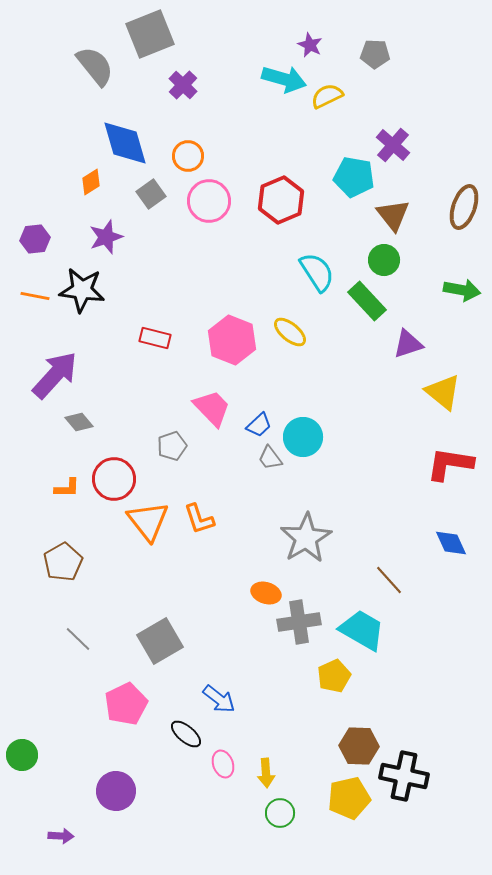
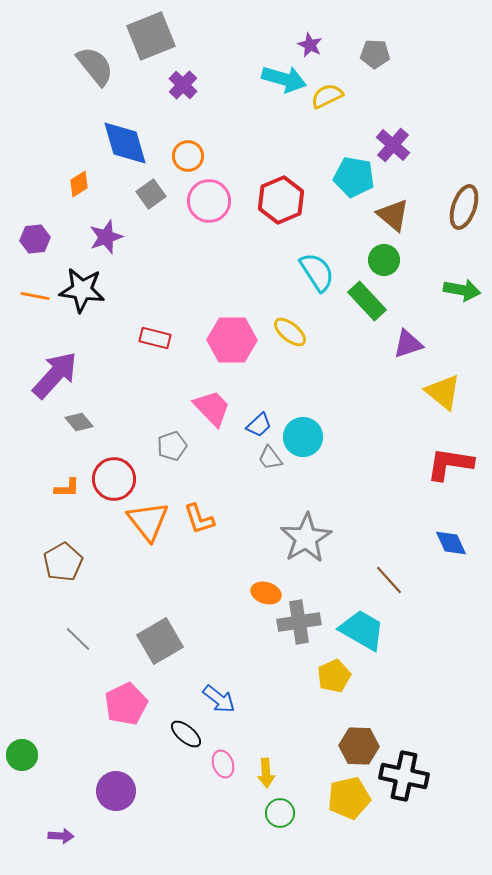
gray square at (150, 34): moved 1 px right, 2 px down
orange diamond at (91, 182): moved 12 px left, 2 px down
brown triangle at (393, 215): rotated 12 degrees counterclockwise
pink hexagon at (232, 340): rotated 21 degrees counterclockwise
